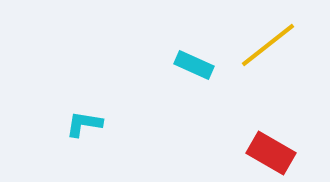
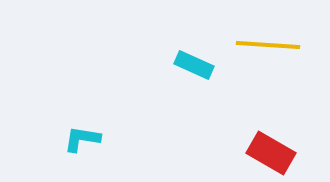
yellow line: rotated 42 degrees clockwise
cyan L-shape: moved 2 px left, 15 px down
